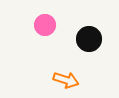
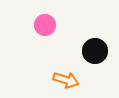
black circle: moved 6 px right, 12 px down
